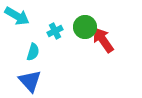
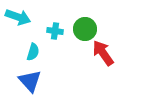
cyan arrow: moved 1 px right, 1 px down; rotated 10 degrees counterclockwise
green circle: moved 2 px down
cyan cross: rotated 35 degrees clockwise
red arrow: moved 13 px down
